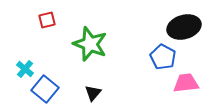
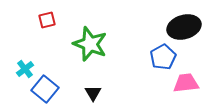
blue pentagon: rotated 15 degrees clockwise
cyan cross: rotated 12 degrees clockwise
black triangle: rotated 12 degrees counterclockwise
